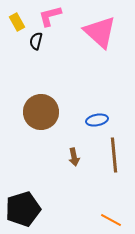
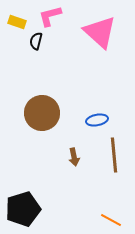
yellow rectangle: rotated 42 degrees counterclockwise
brown circle: moved 1 px right, 1 px down
